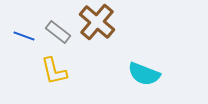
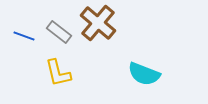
brown cross: moved 1 px right, 1 px down
gray rectangle: moved 1 px right
yellow L-shape: moved 4 px right, 2 px down
